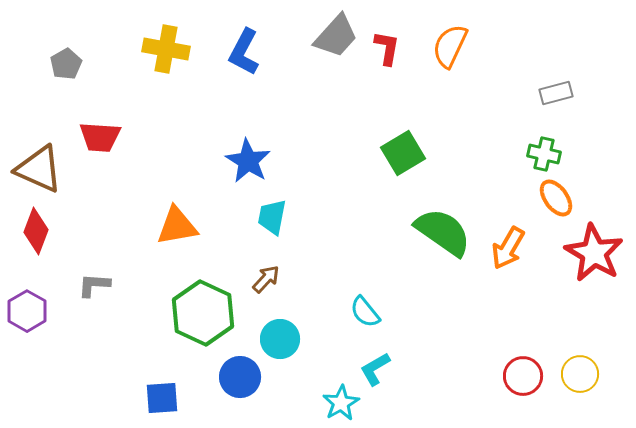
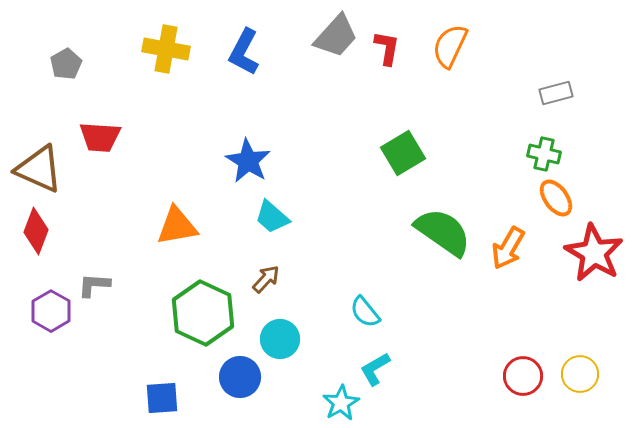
cyan trapezoid: rotated 60 degrees counterclockwise
purple hexagon: moved 24 px right
